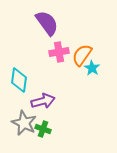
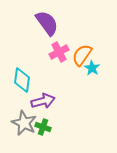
pink cross: rotated 18 degrees counterclockwise
cyan diamond: moved 3 px right
green cross: moved 2 px up
